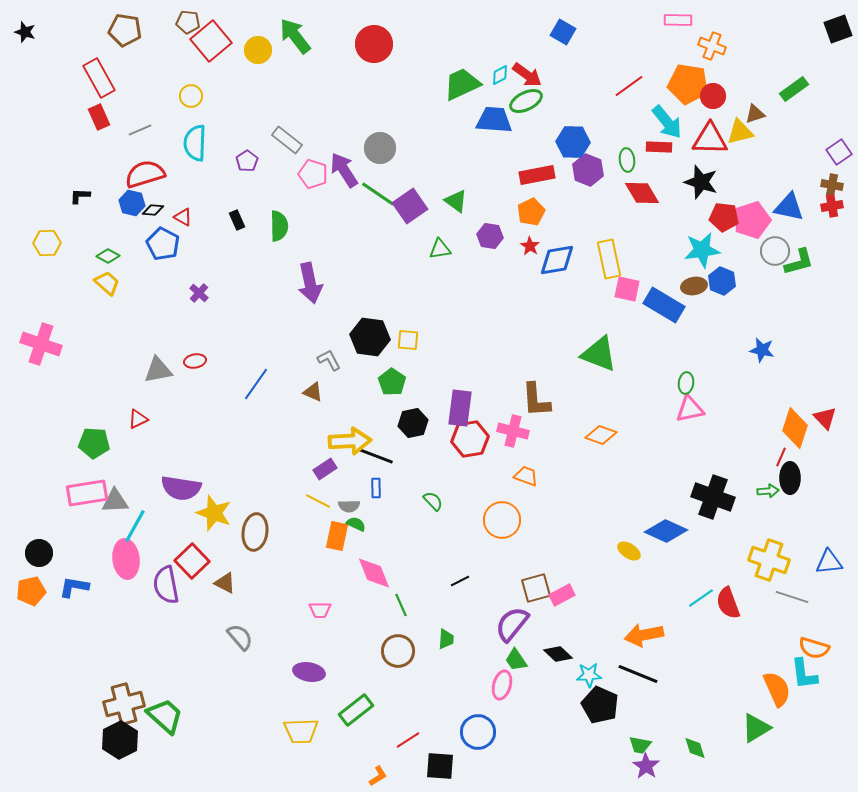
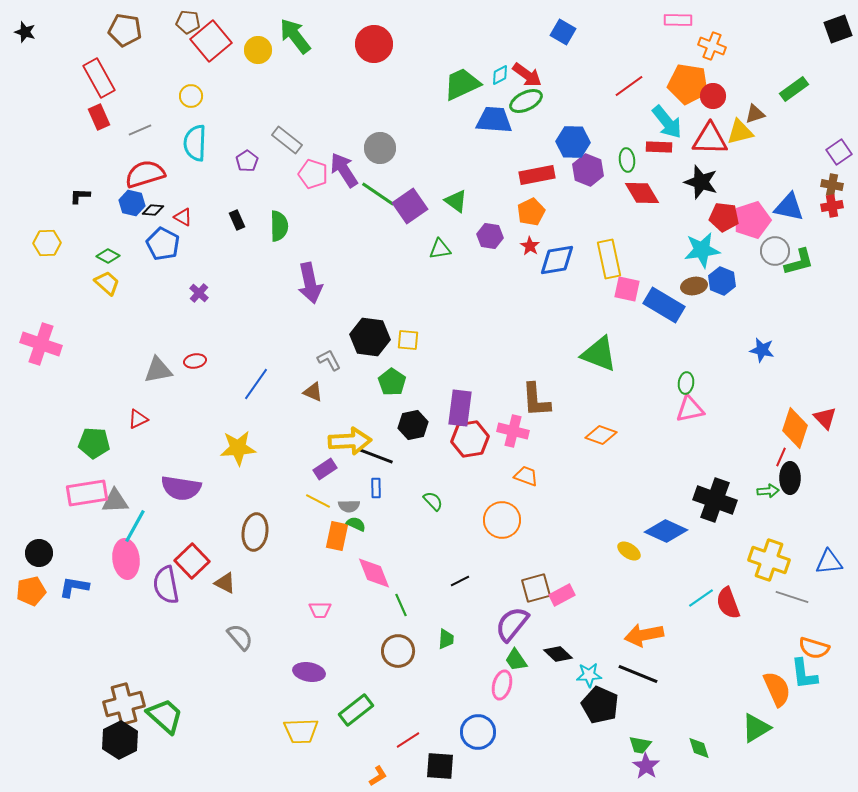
black hexagon at (413, 423): moved 2 px down
black cross at (713, 497): moved 2 px right, 3 px down
yellow star at (214, 513): moved 24 px right, 65 px up; rotated 24 degrees counterclockwise
green diamond at (695, 748): moved 4 px right
